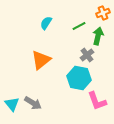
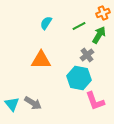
green arrow: moved 1 px right, 1 px up; rotated 18 degrees clockwise
orange triangle: rotated 40 degrees clockwise
pink L-shape: moved 2 px left
